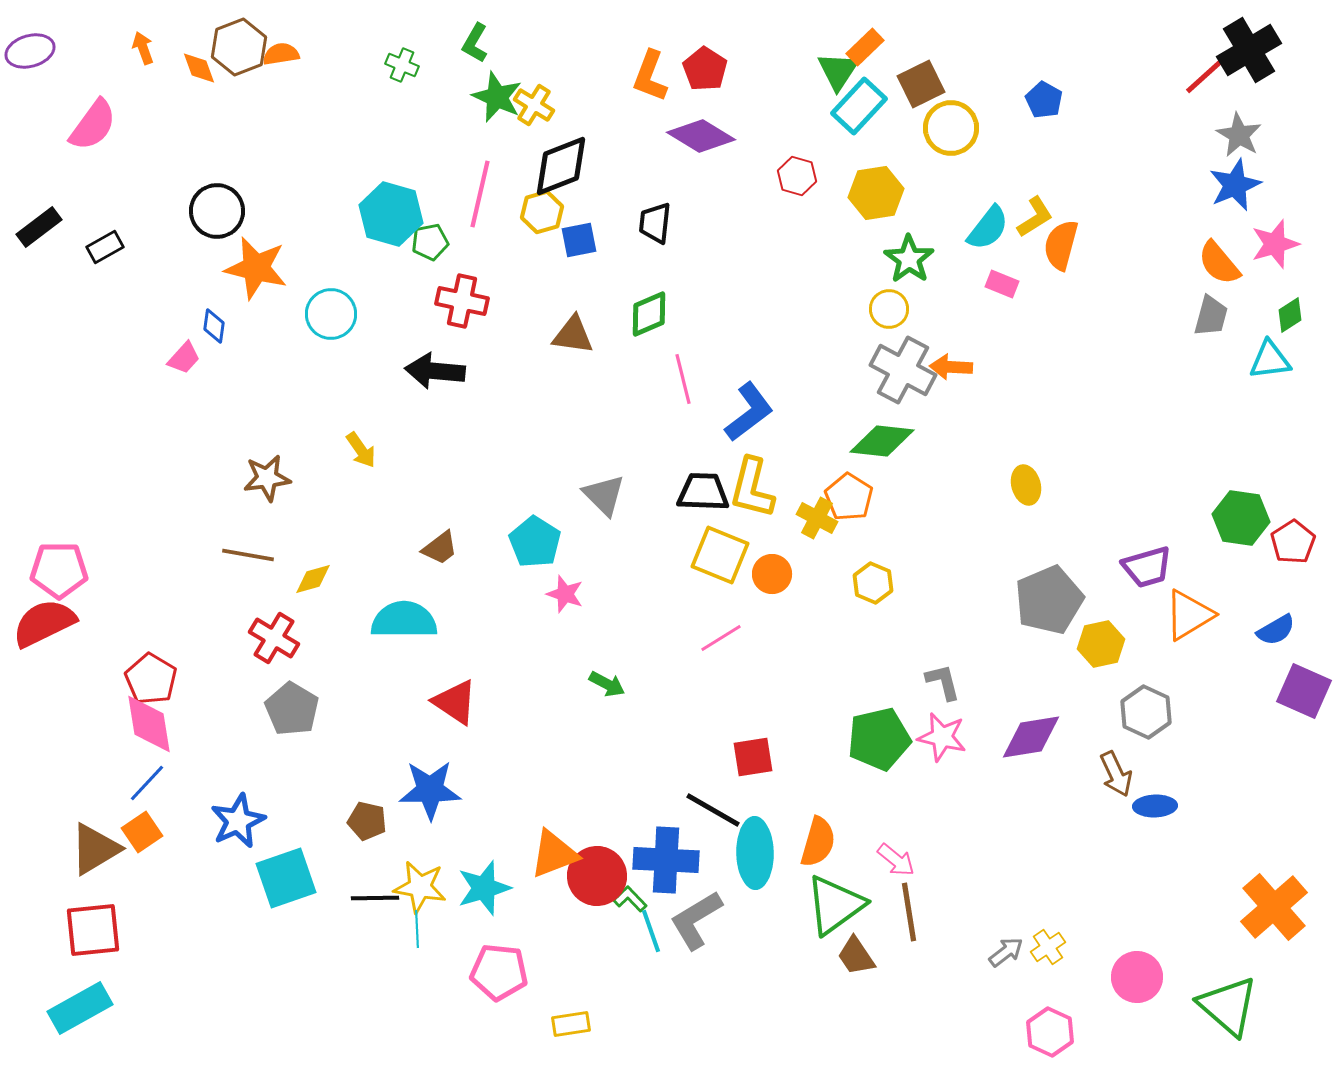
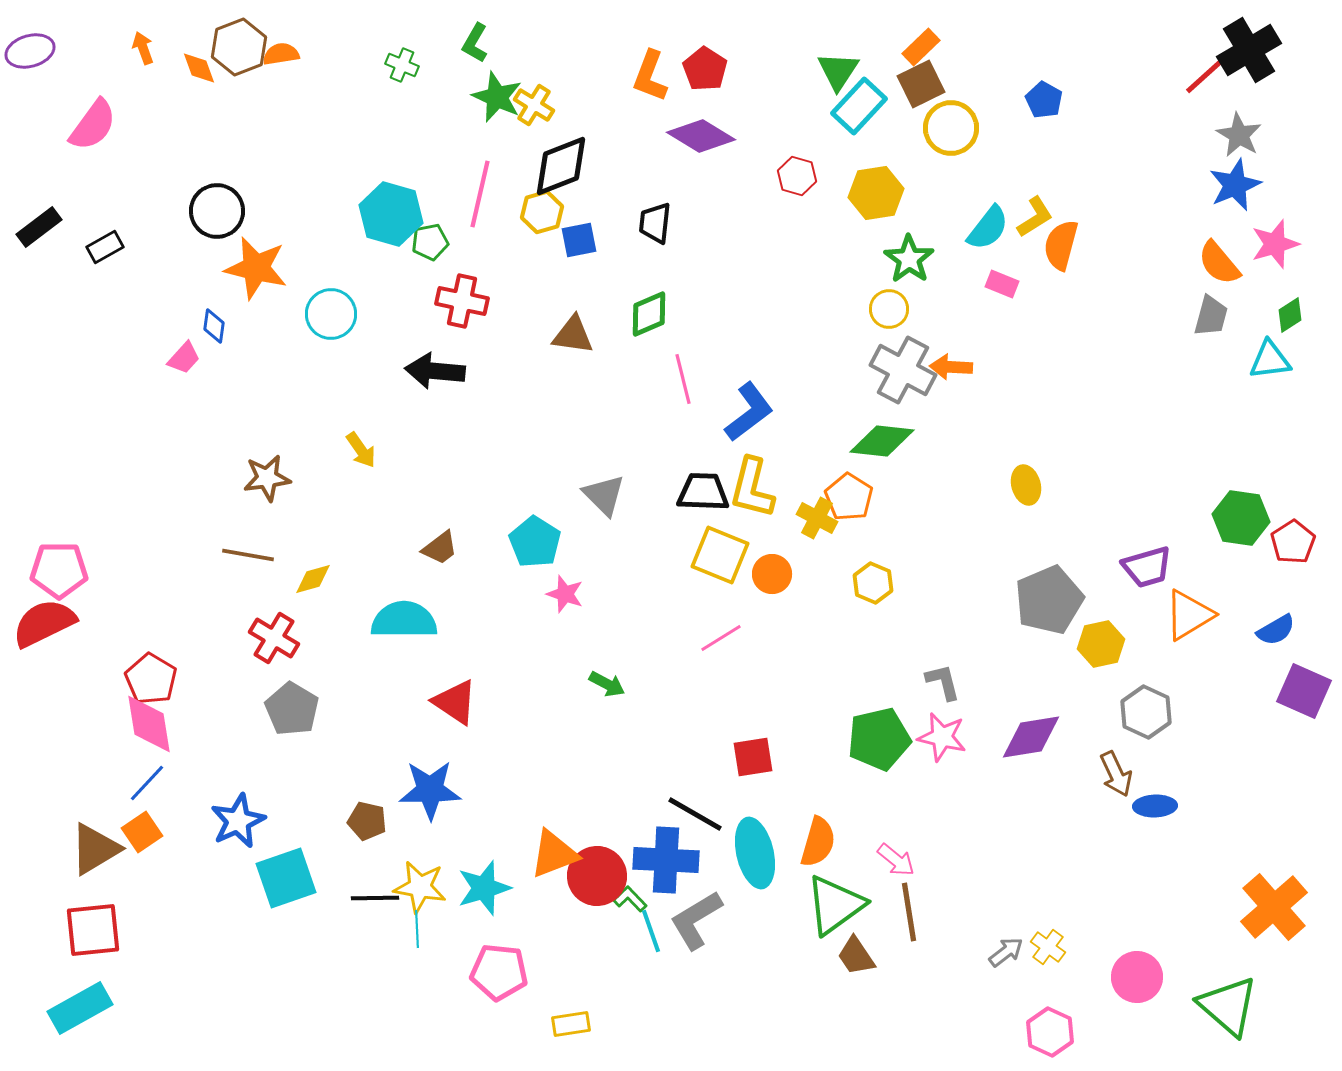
orange rectangle at (865, 47): moved 56 px right
black line at (713, 810): moved 18 px left, 4 px down
cyan ellipse at (755, 853): rotated 12 degrees counterclockwise
yellow cross at (1048, 947): rotated 20 degrees counterclockwise
